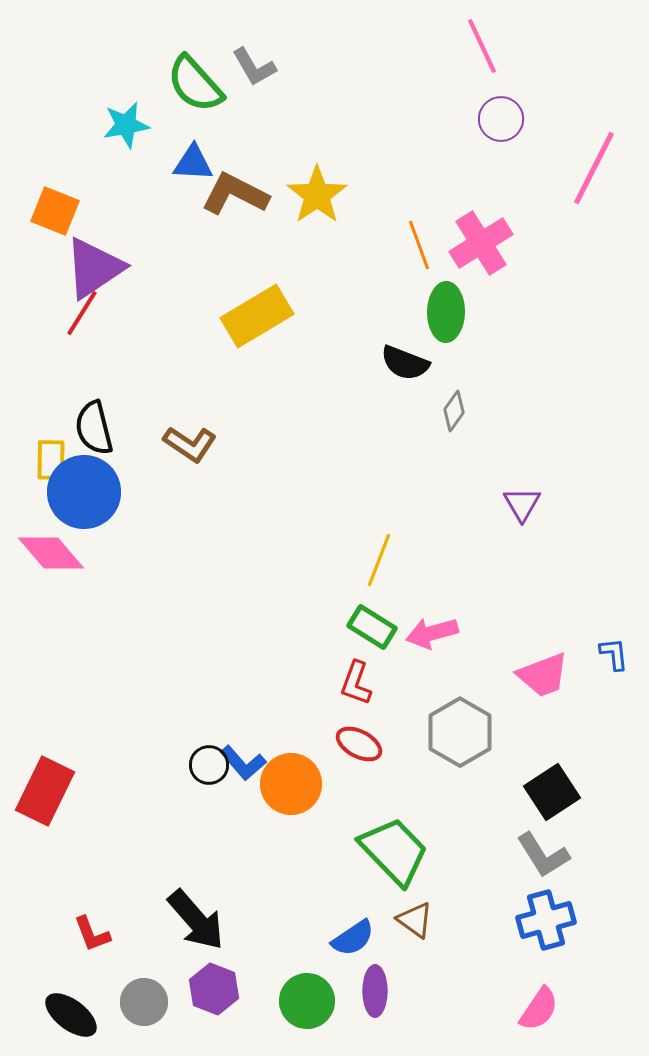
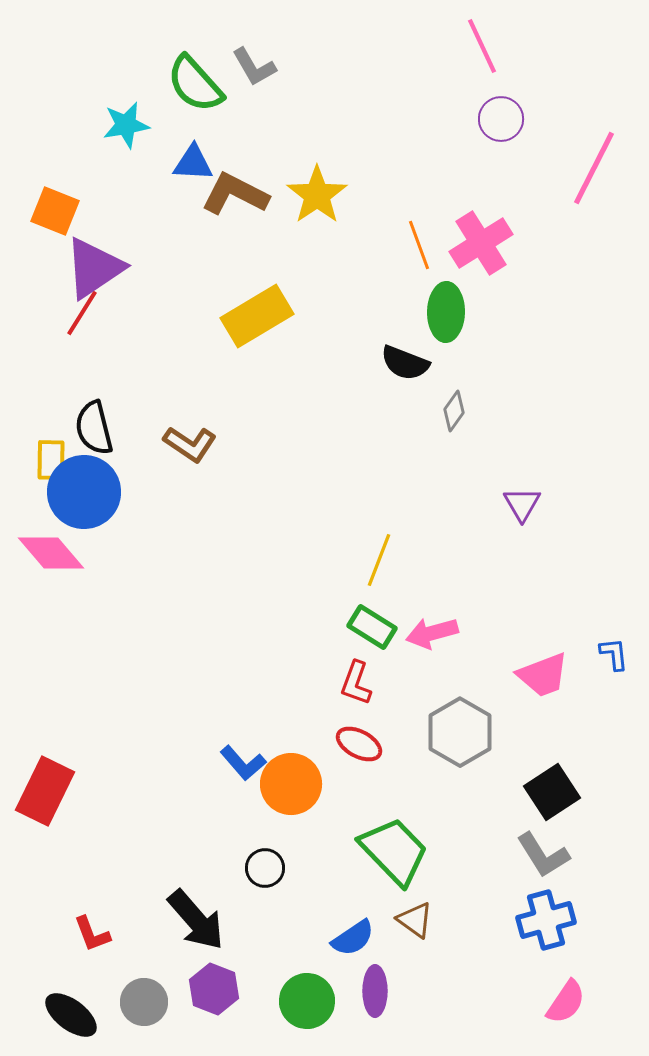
black circle at (209, 765): moved 56 px right, 103 px down
pink semicircle at (539, 1009): moved 27 px right, 7 px up
